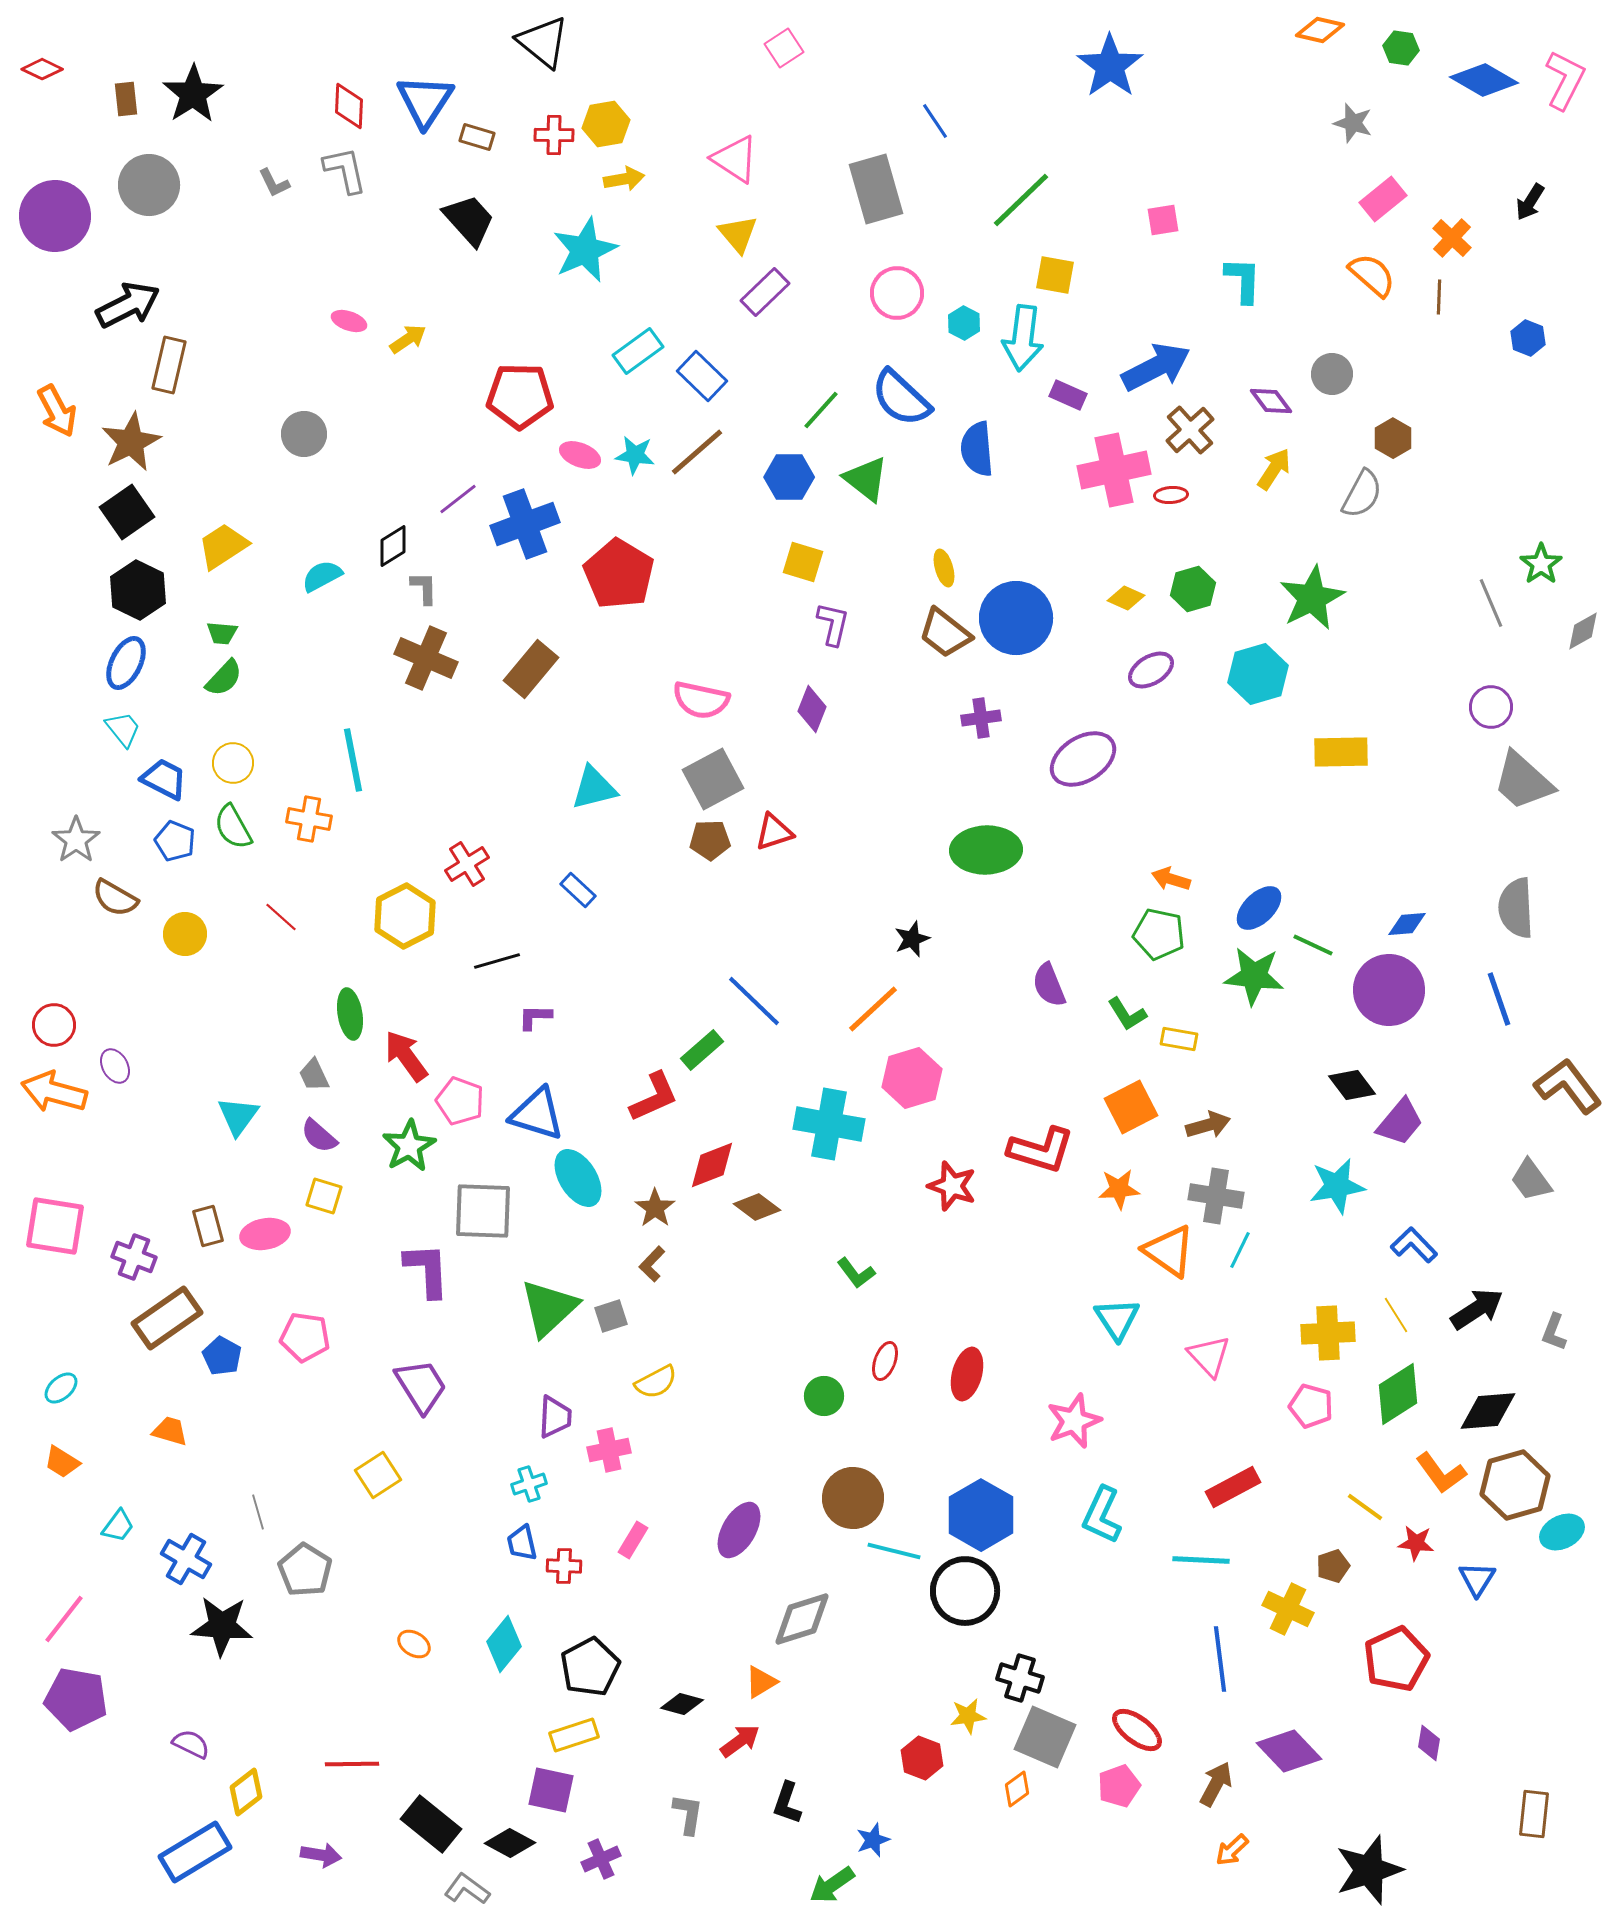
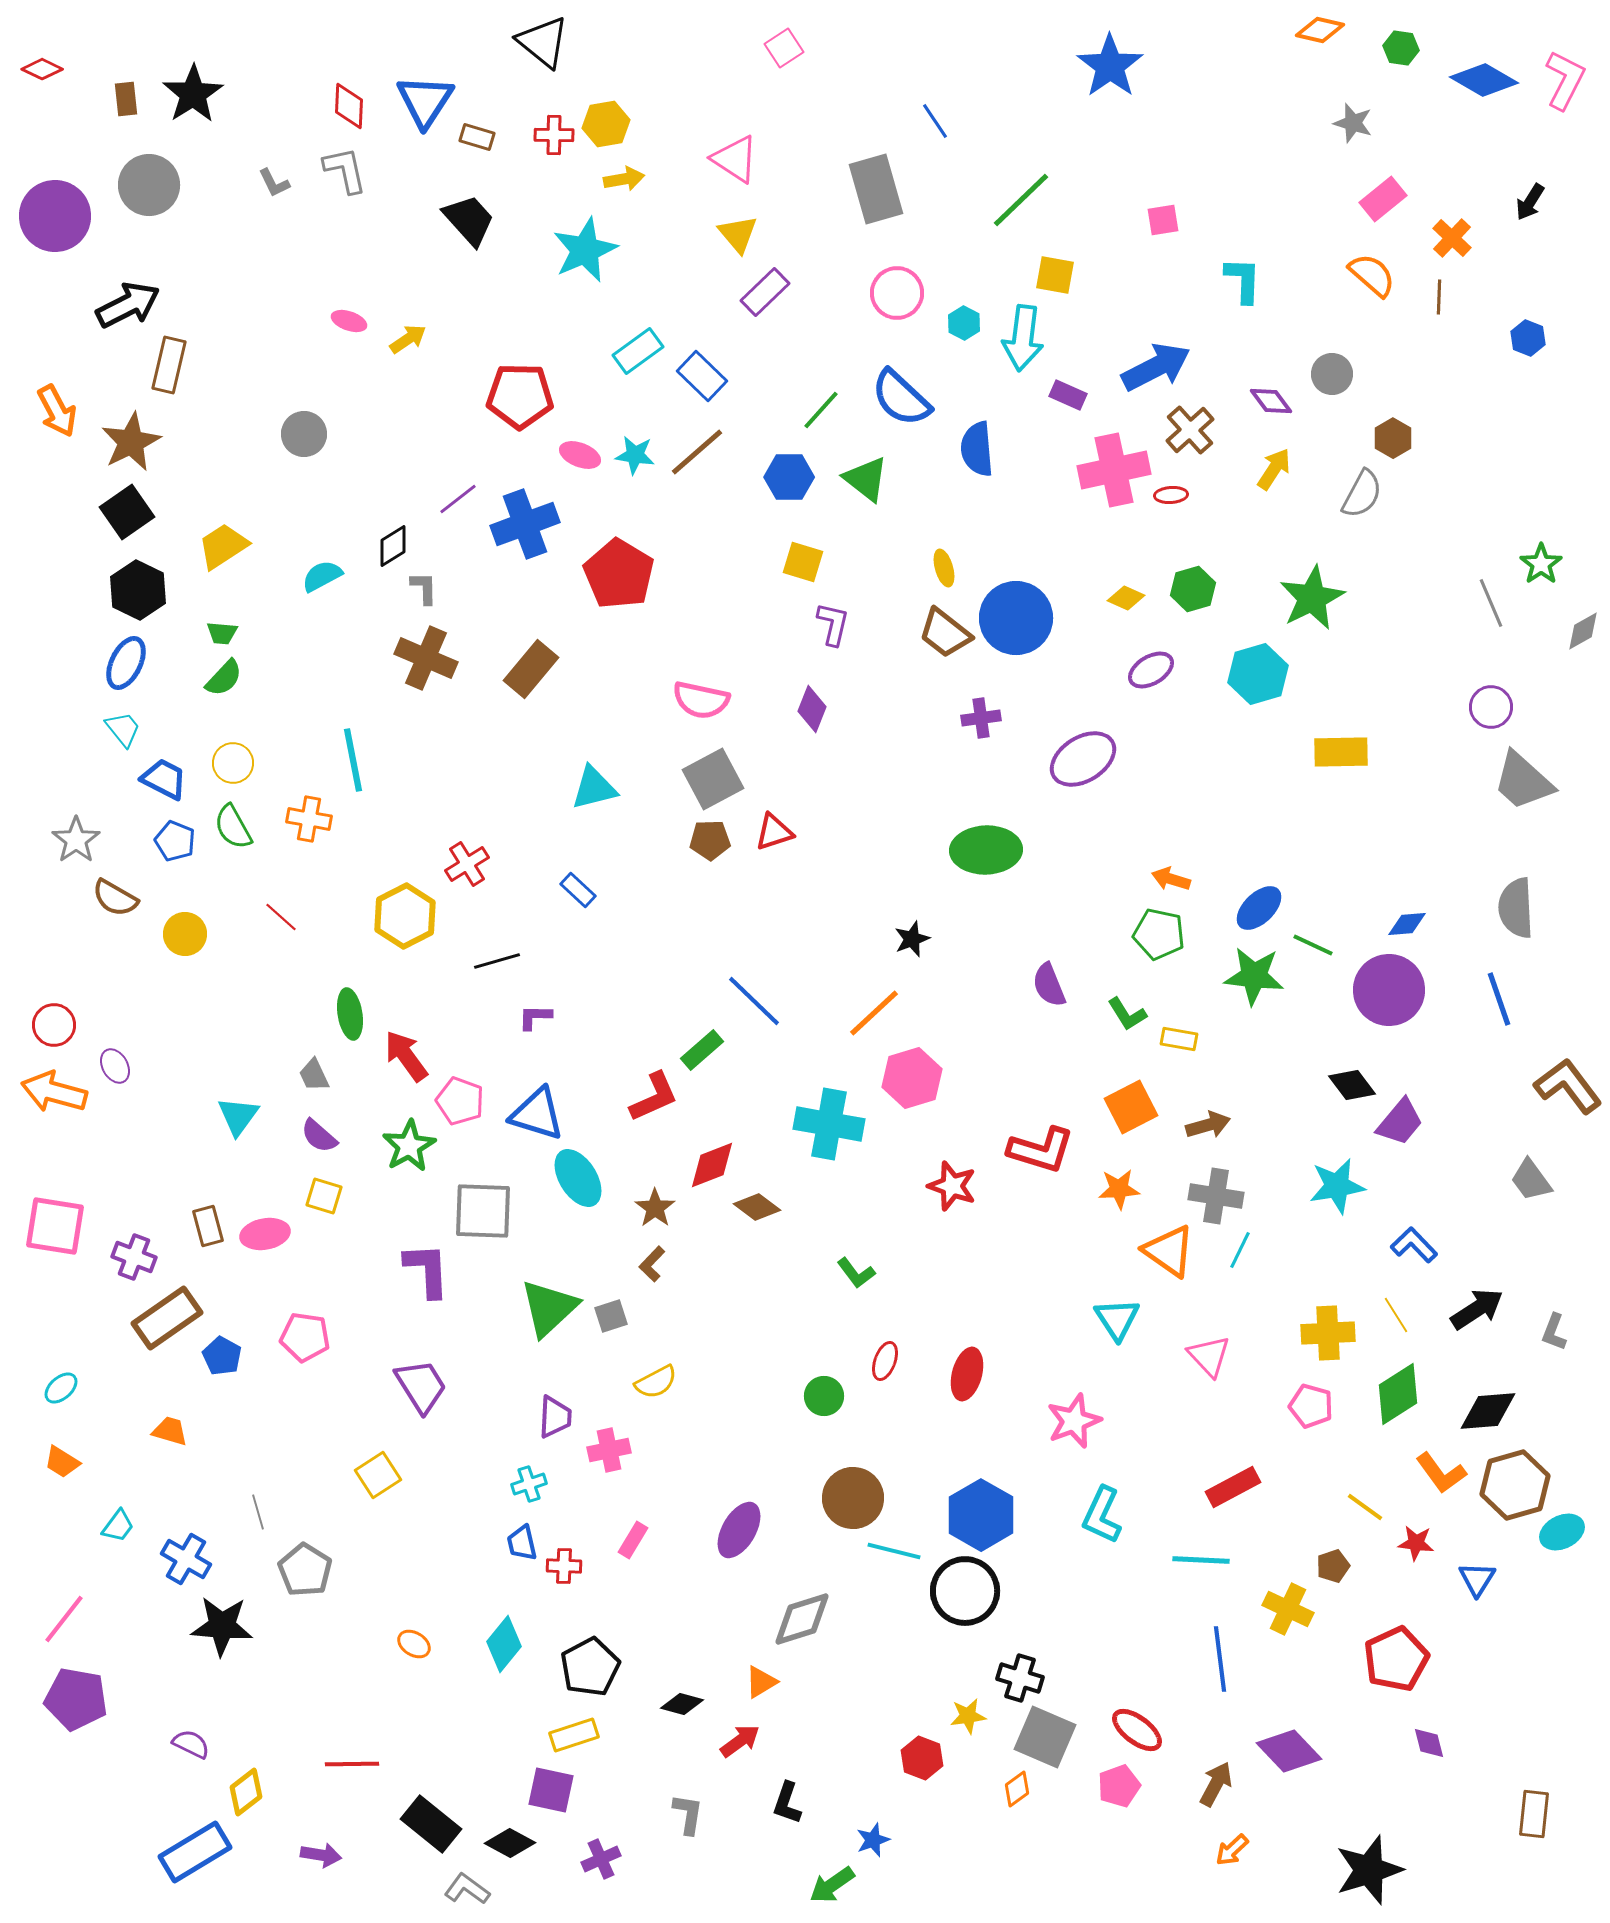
orange line at (873, 1009): moved 1 px right, 4 px down
purple diamond at (1429, 1743): rotated 24 degrees counterclockwise
